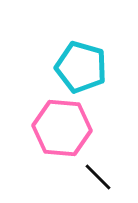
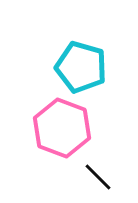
pink hexagon: rotated 16 degrees clockwise
